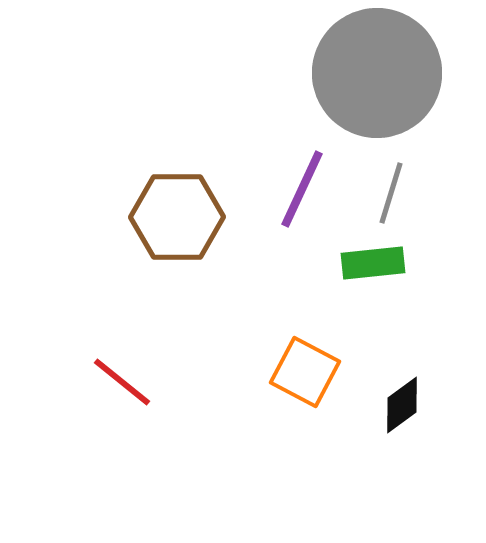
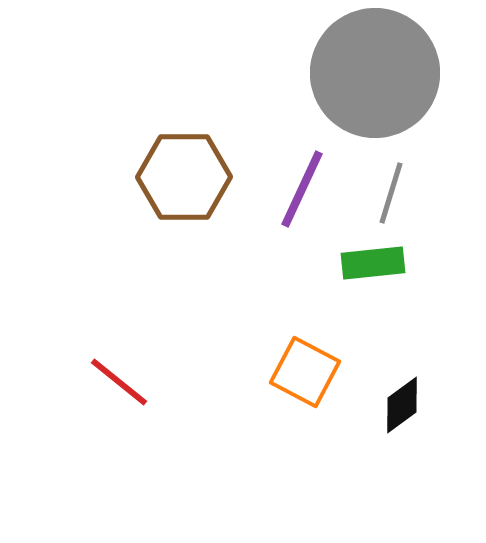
gray circle: moved 2 px left
brown hexagon: moved 7 px right, 40 px up
red line: moved 3 px left
